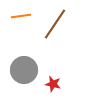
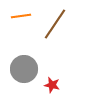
gray circle: moved 1 px up
red star: moved 1 px left, 1 px down
